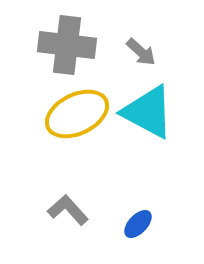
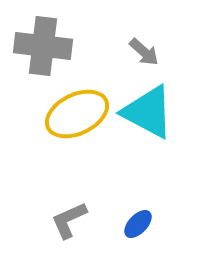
gray cross: moved 24 px left, 1 px down
gray arrow: moved 3 px right
gray L-shape: moved 1 px right, 10 px down; rotated 72 degrees counterclockwise
